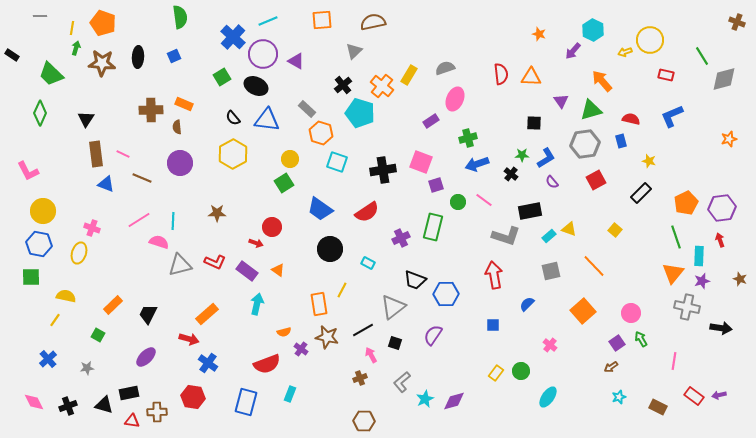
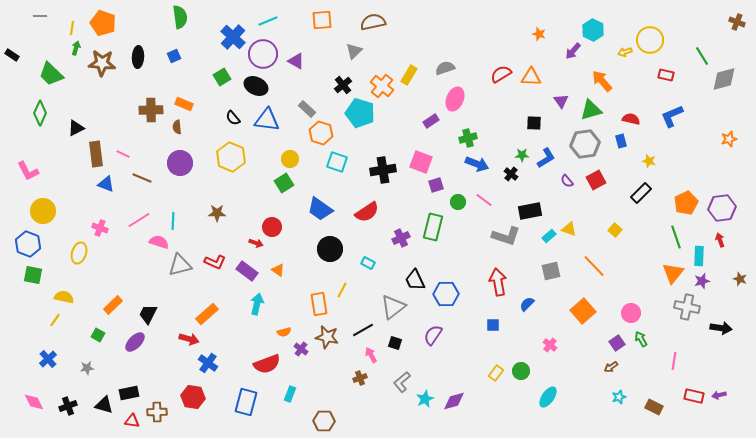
red semicircle at (501, 74): rotated 115 degrees counterclockwise
black triangle at (86, 119): moved 10 px left, 9 px down; rotated 30 degrees clockwise
yellow hexagon at (233, 154): moved 2 px left, 3 px down; rotated 8 degrees counterclockwise
blue arrow at (477, 164): rotated 140 degrees counterclockwise
purple semicircle at (552, 182): moved 15 px right, 1 px up
pink cross at (92, 228): moved 8 px right
blue hexagon at (39, 244): moved 11 px left; rotated 10 degrees clockwise
red arrow at (494, 275): moved 4 px right, 7 px down
green square at (31, 277): moved 2 px right, 2 px up; rotated 12 degrees clockwise
black trapezoid at (415, 280): rotated 45 degrees clockwise
yellow semicircle at (66, 296): moved 2 px left, 1 px down
purple ellipse at (146, 357): moved 11 px left, 15 px up
red rectangle at (694, 396): rotated 24 degrees counterclockwise
brown rectangle at (658, 407): moved 4 px left
brown hexagon at (364, 421): moved 40 px left
